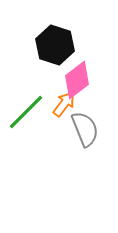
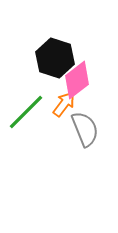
black hexagon: moved 13 px down
